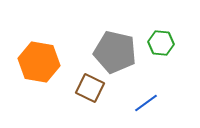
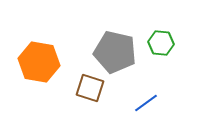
brown square: rotated 8 degrees counterclockwise
